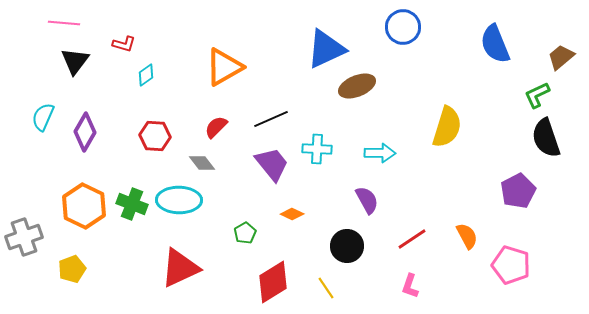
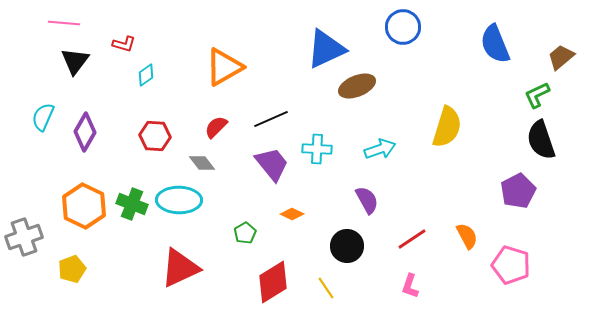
black semicircle: moved 5 px left, 2 px down
cyan arrow: moved 4 px up; rotated 20 degrees counterclockwise
